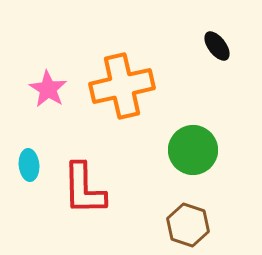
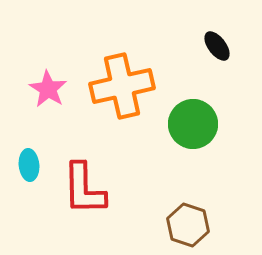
green circle: moved 26 px up
